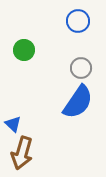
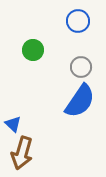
green circle: moved 9 px right
gray circle: moved 1 px up
blue semicircle: moved 2 px right, 1 px up
